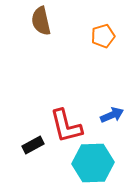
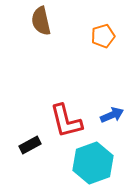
red L-shape: moved 5 px up
black rectangle: moved 3 px left
cyan hexagon: rotated 18 degrees counterclockwise
